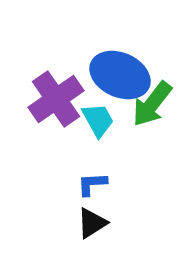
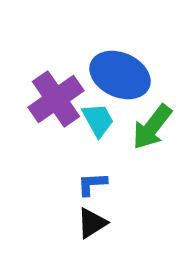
green arrow: moved 23 px down
